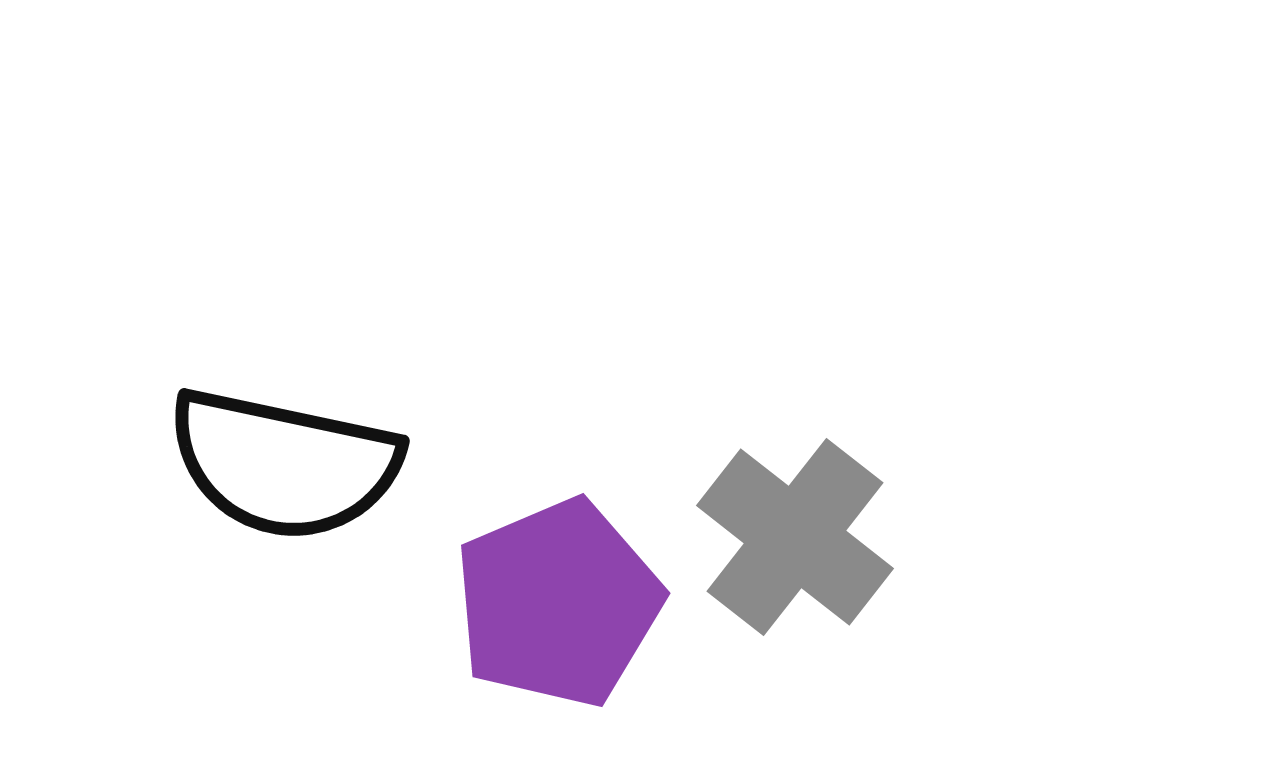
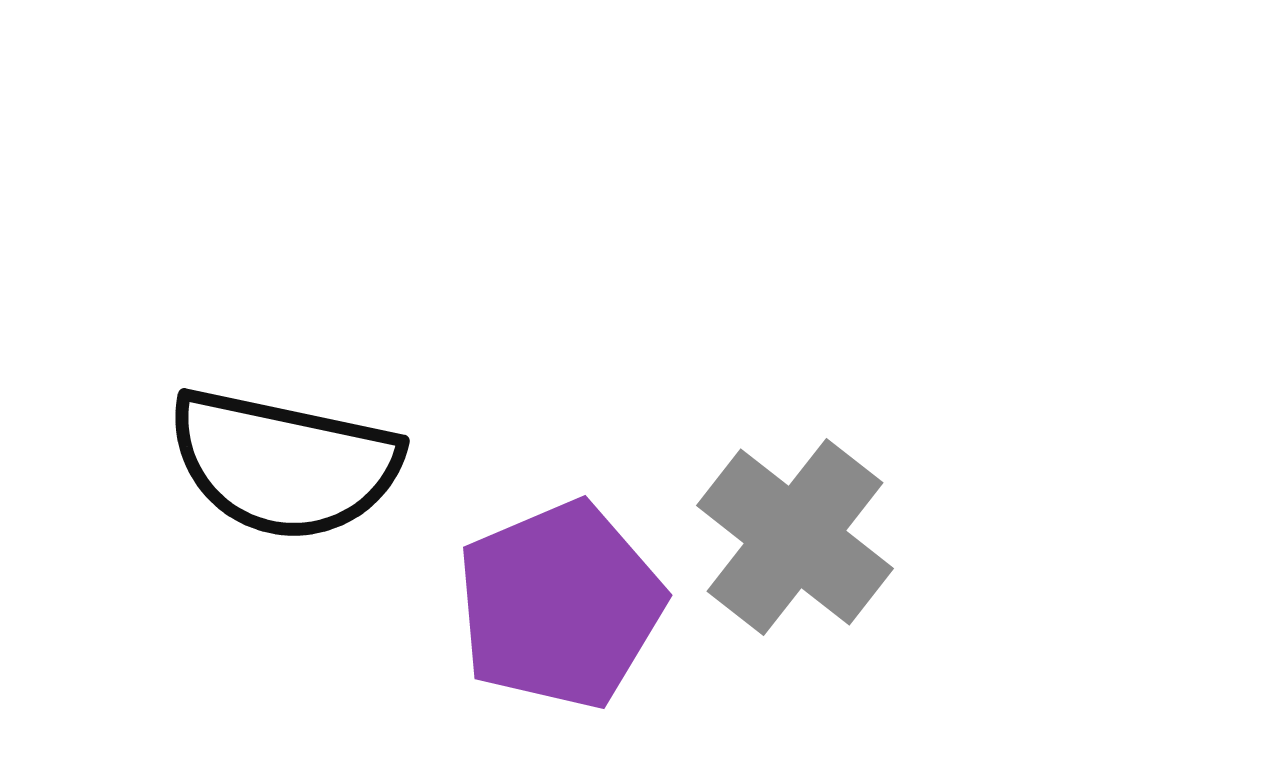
purple pentagon: moved 2 px right, 2 px down
